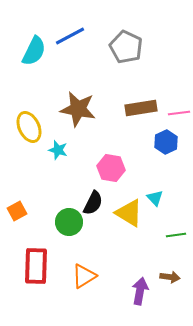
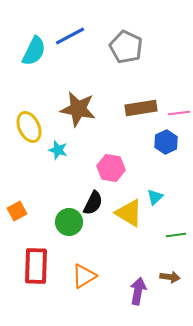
cyan triangle: moved 1 px up; rotated 30 degrees clockwise
purple arrow: moved 2 px left
